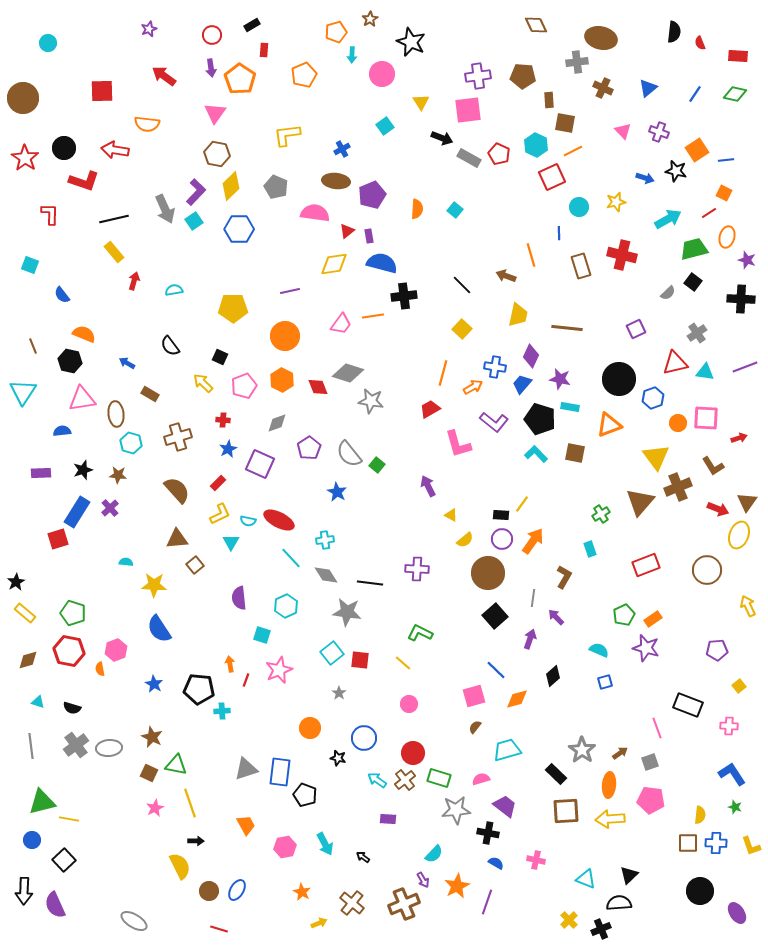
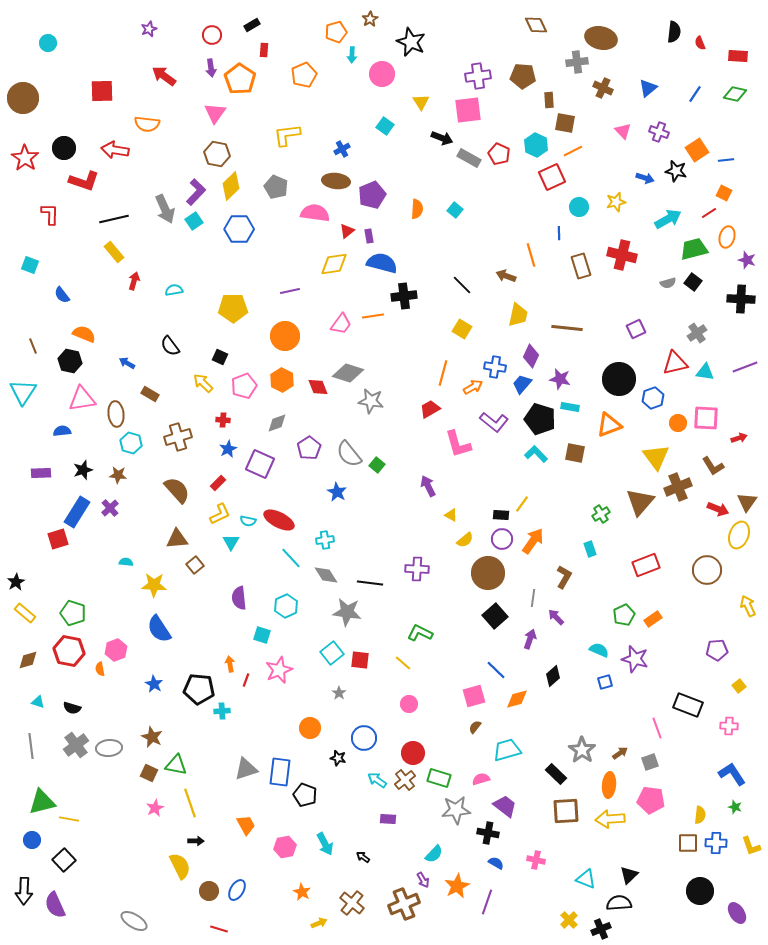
cyan square at (385, 126): rotated 18 degrees counterclockwise
gray semicircle at (668, 293): moved 10 px up; rotated 28 degrees clockwise
yellow square at (462, 329): rotated 12 degrees counterclockwise
purple star at (646, 648): moved 11 px left, 11 px down
